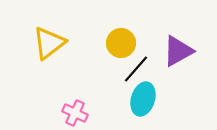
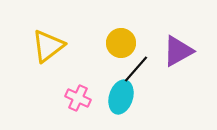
yellow triangle: moved 1 px left, 3 px down
cyan ellipse: moved 22 px left, 2 px up
pink cross: moved 3 px right, 15 px up
